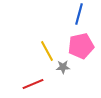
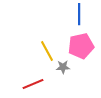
blue line: rotated 15 degrees counterclockwise
